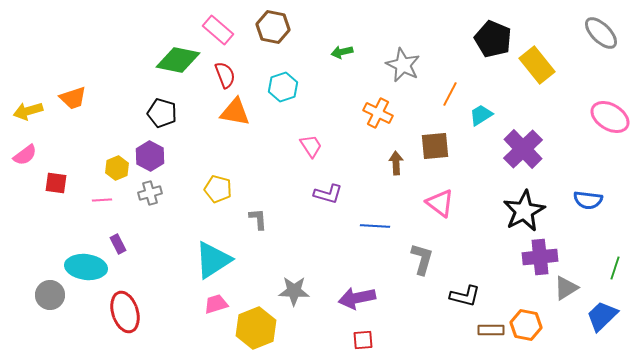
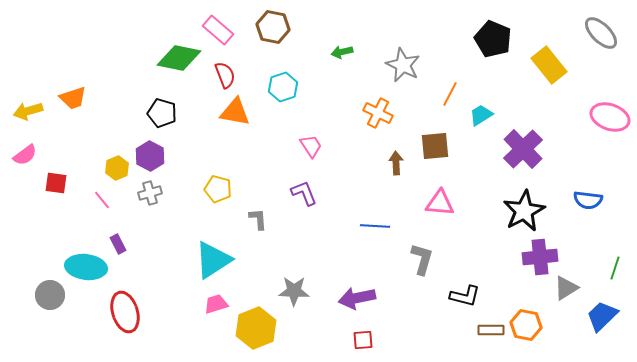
green diamond at (178, 60): moved 1 px right, 2 px up
yellow rectangle at (537, 65): moved 12 px right
pink ellipse at (610, 117): rotated 12 degrees counterclockwise
purple L-shape at (328, 194): moved 24 px left, 1 px up; rotated 128 degrees counterclockwise
pink line at (102, 200): rotated 54 degrees clockwise
pink triangle at (440, 203): rotated 32 degrees counterclockwise
